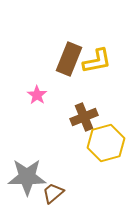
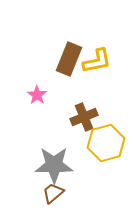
gray star: moved 27 px right, 12 px up
